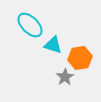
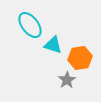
cyan ellipse: rotated 8 degrees clockwise
gray star: moved 2 px right, 3 px down
